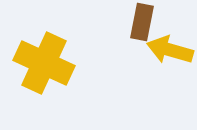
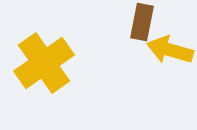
yellow cross: rotated 30 degrees clockwise
